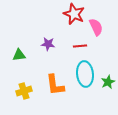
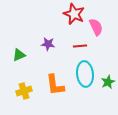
green triangle: rotated 16 degrees counterclockwise
